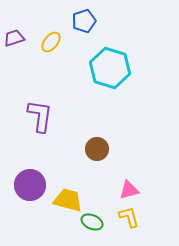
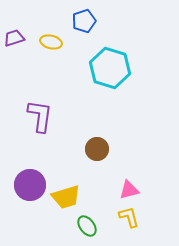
yellow ellipse: rotated 65 degrees clockwise
yellow trapezoid: moved 2 px left, 3 px up; rotated 148 degrees clockwise
green ellipse: moved 5 px left, 4 px down; rotated 30 degrees clockwise
